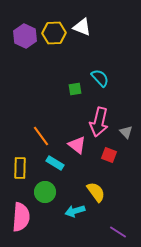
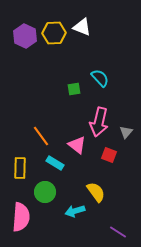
green square: moved 1 px left
gray triangle: rotated 24 degrees clockwise
